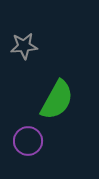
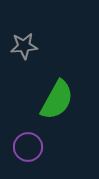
purple circle: moved 6 px down
